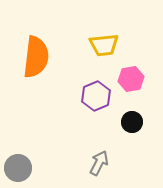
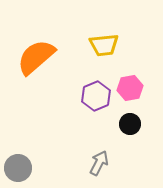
orange semicircle: rotated 138 degrees counterclockwise
pink hexagon: moved 1 px left, 9 px down
black circle: moved 2 px left, 2 px down
